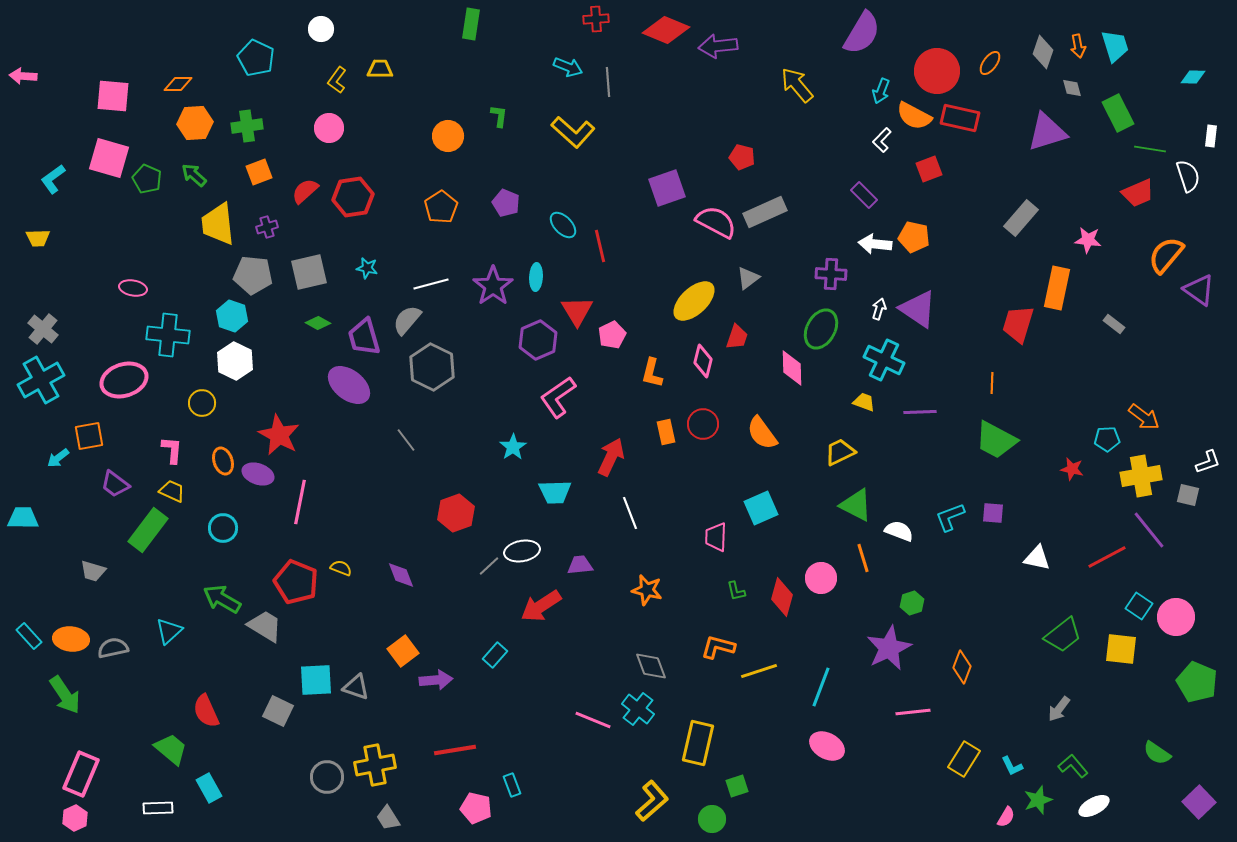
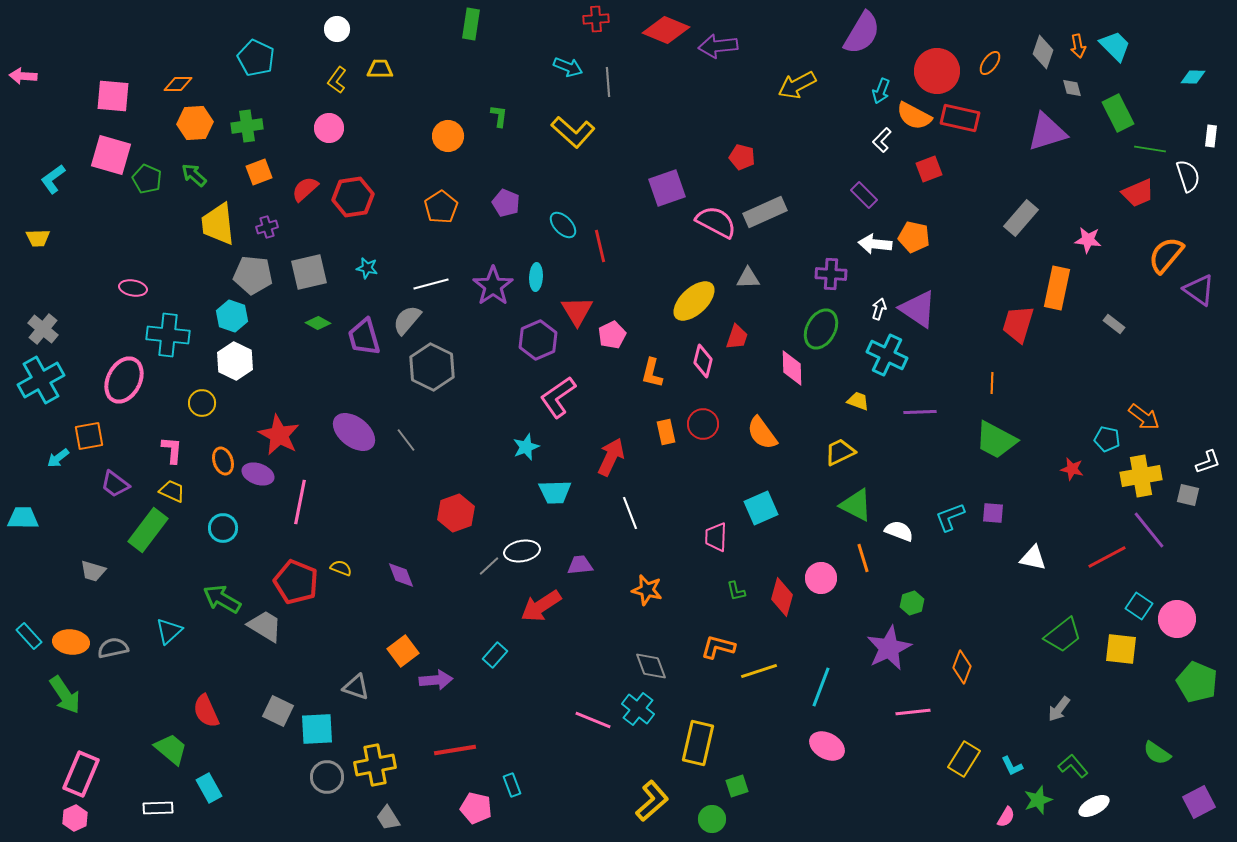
white circle at (321, 29): moved 16 px right
cyan trapezoid at (1115, 46): rotated 28 degrees counterclockwise
yellow arrow at (797, 85): rotated 78 degrees counterclockwise
pink square at (109, 158): moved 2 px right, 3 px up
red semicircle at (305, 191): moved 2 px up
gray triangle at (748, 278): rotated 35 degrees clockwise
cyan cross at (884, 360): moved 3 px right, 5 px up
pink ellipse at (124, 380): rotated 45 degrees counterclockwise
purple ellipse at (349, 385): moved 5 px right, 47 px down
yellow trapezoid at (864, 402): moved 6 px left, 1 px up
cyan pentagon at (1107, 439): rotated 15 degrees clockwise
cyan star at (513, 447): moved 13 px right; rotated 12 degrees clockwise
white triangle at (1037, 558): moved 4 px left
pink circle at (1176, 617): moved 1 px right, 2 px down
orange ellipse at (71, 639): moved 3 px down
cyan square at (316, 680): moved 1 px right, 49 px down
purple square at (1199, 802): rotated 16 degrees clockwise
